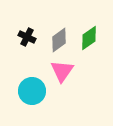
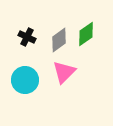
green diamond: moved 3 px left, 4 px up
pink triangle: moved 2 px right, 1 px down; rotated 10 degrees clockwise
cyan circle: moved 7 px left, 11 px up
